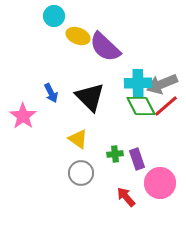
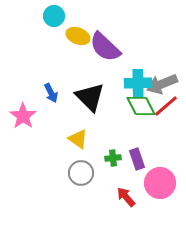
green cross: moved 2 px left, 4 px down
